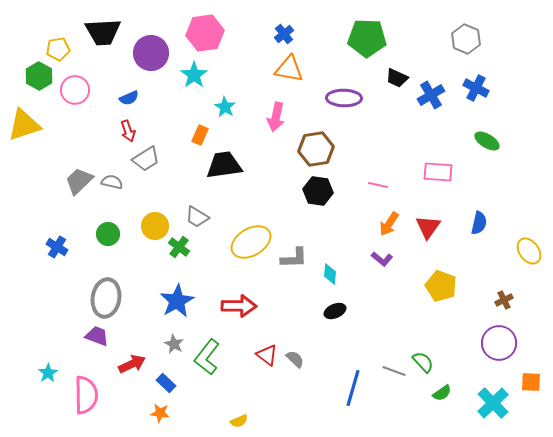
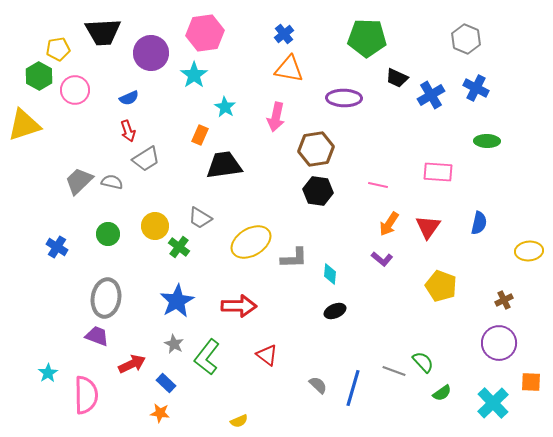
green ellipse at (487, 141): rotated 30 degrees counterclockwise
gray trapezoid at (197, 217): moved 3 px right, 1 px down
yellow ellipse at (529, 251): rotated 60 degrees counterclockwise
gray semicircle at (295, 359): moved 23 px right, 26 px down
